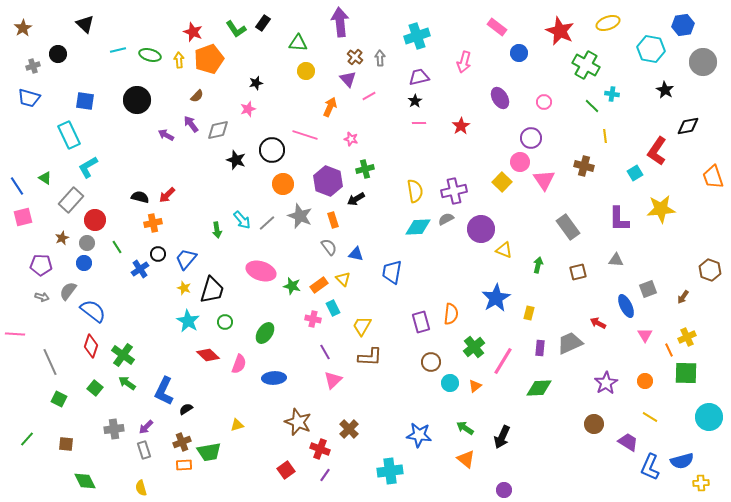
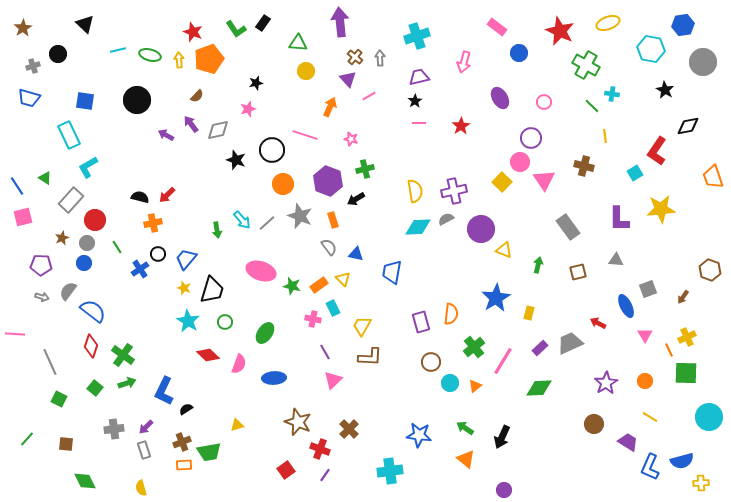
purple rectangle at (540, 348): rotated 42 degrees clockwise
green arrow at (127, 383): rotated 126 degrees clockwise
